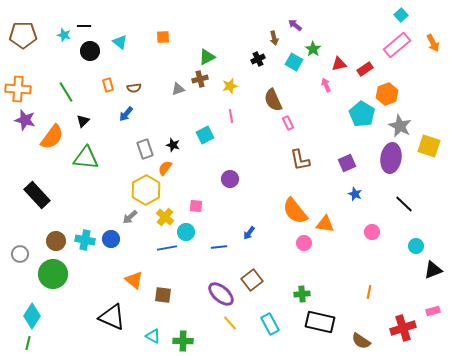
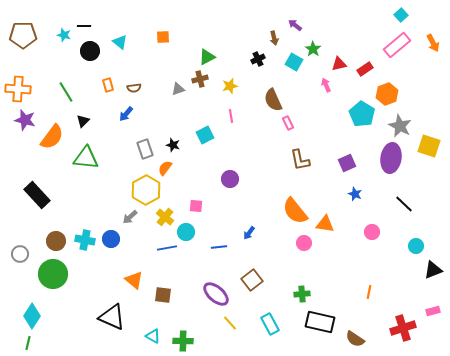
purple ellipse at (221, 294): moved 5 px left
brown semicircle at (361, 341): moved 6 px left, 2 px up
